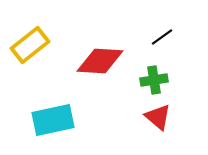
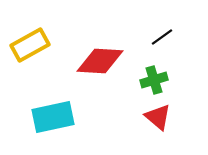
yellow rectangle: rotated 9 degrees clockwise
green cross: rotated 8 degrees counterclockwise
cyan rectangle: moved 3 px up
